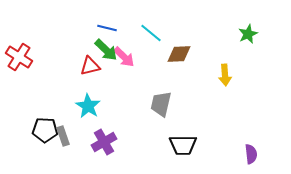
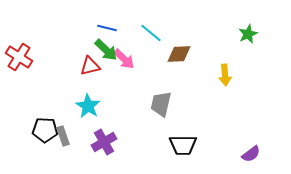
pink arrow: moved 2 px down
purple semicircle: rotated 60 degrees clockwise
